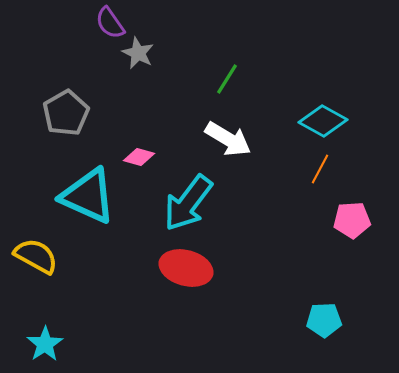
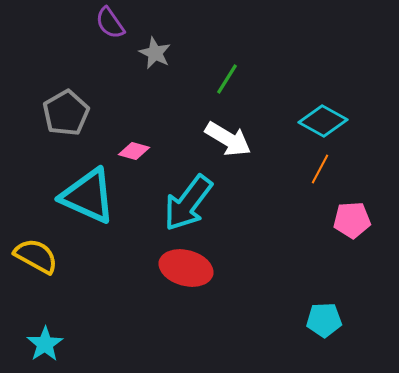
gray star: moved 17 px right
pink diamond: moved 5 px left, 6 px up
